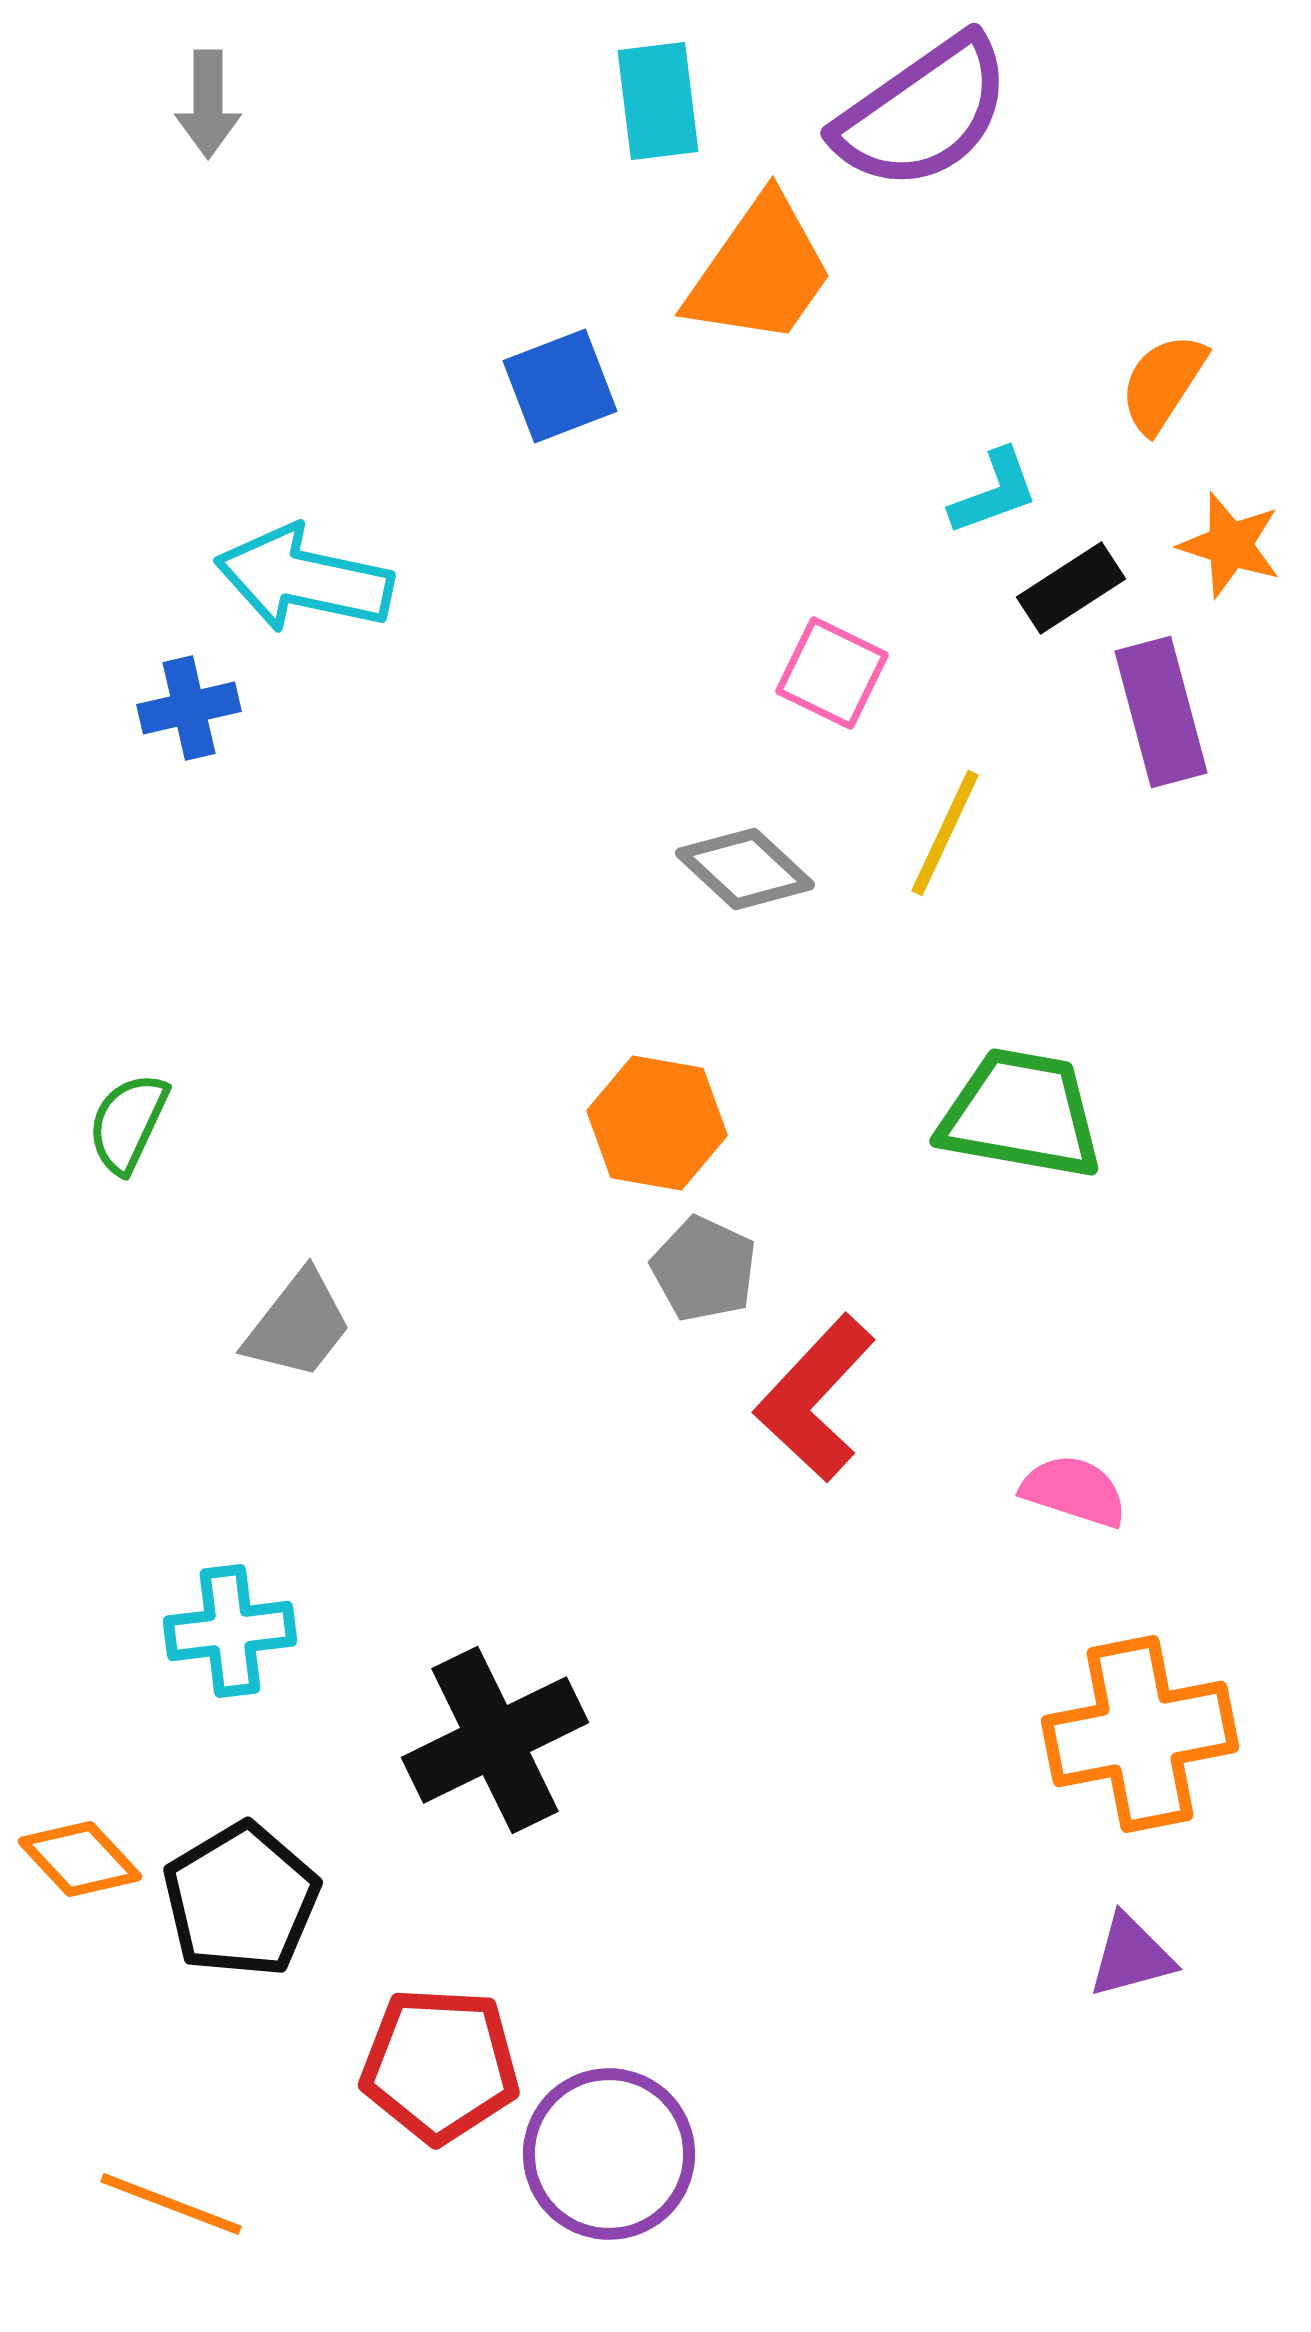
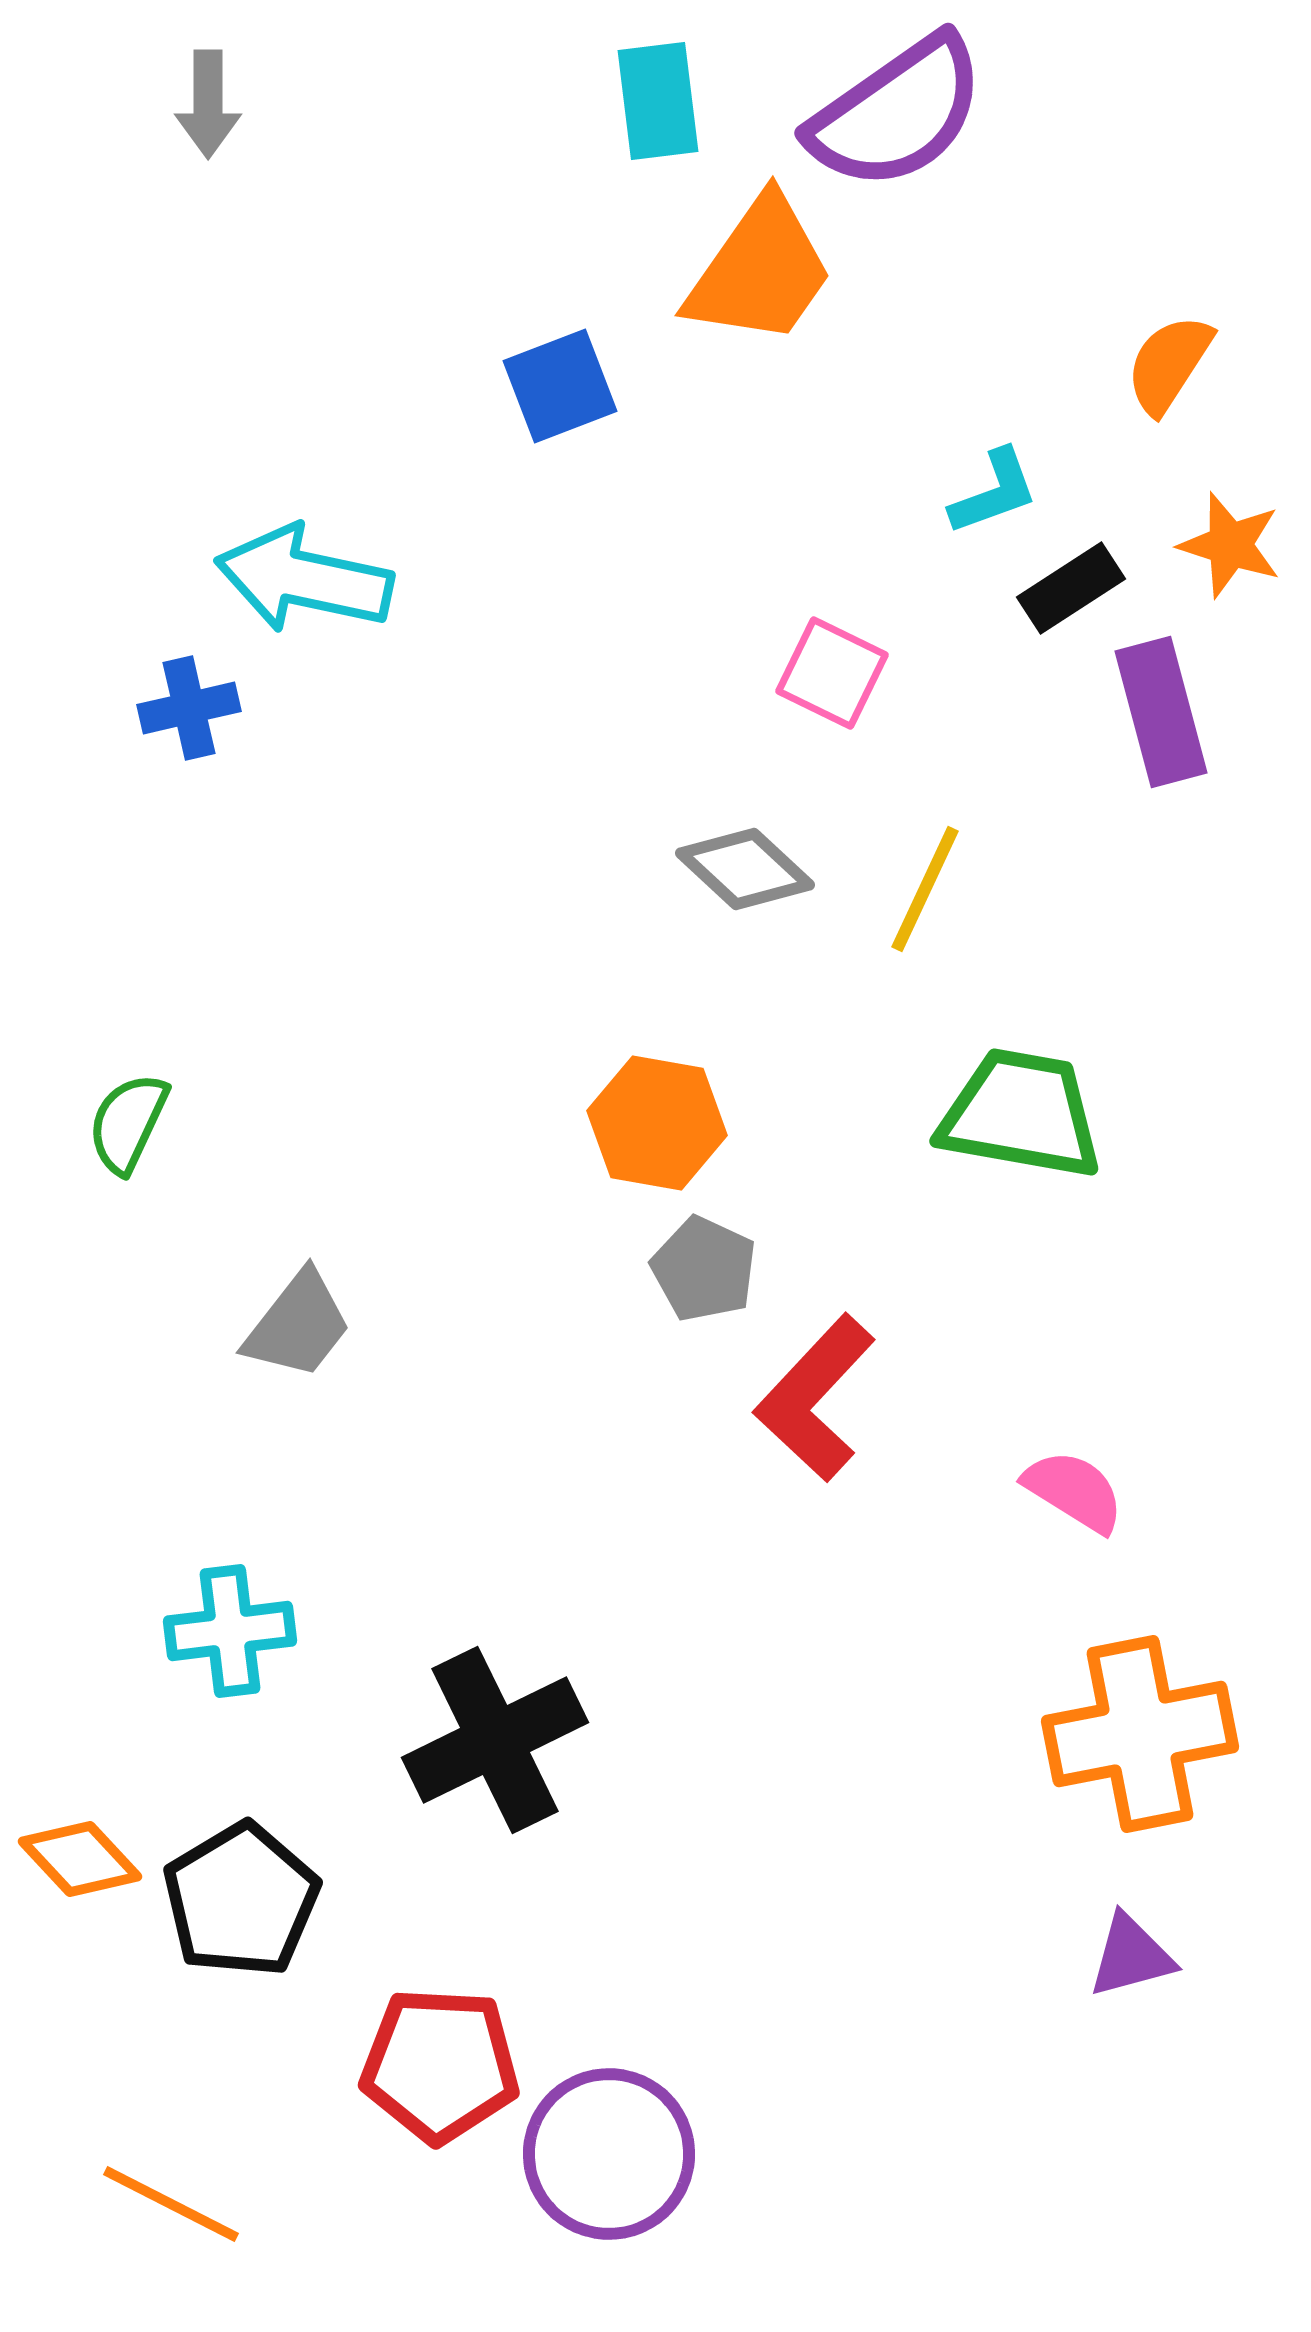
purple semicircle: moved 26 px left
orange semicircle: moved 6 px right, 19 px up
yellow line: moved 20 px left, 56 px down
pink semicircle: rotated 14 degrees clockwise
orange line: rotated 6 degrees clockwise
